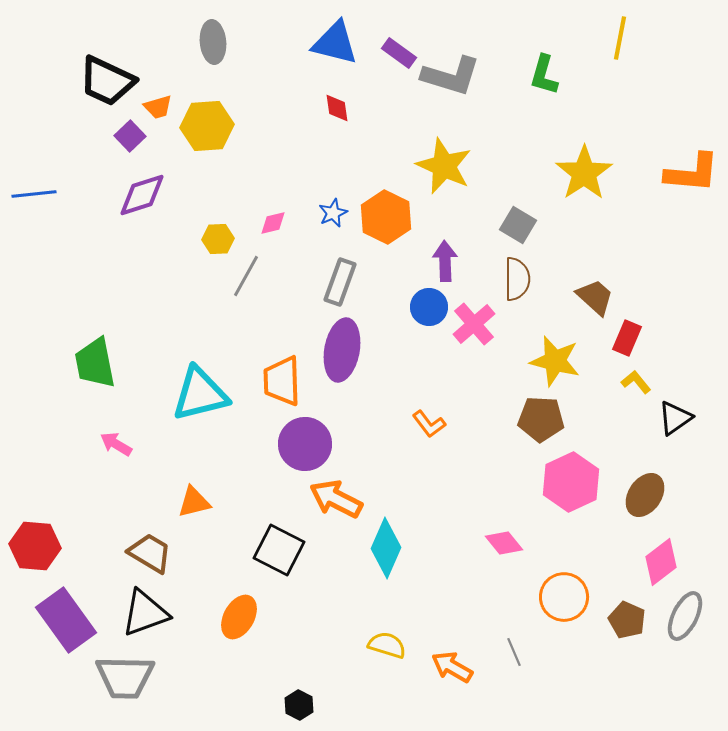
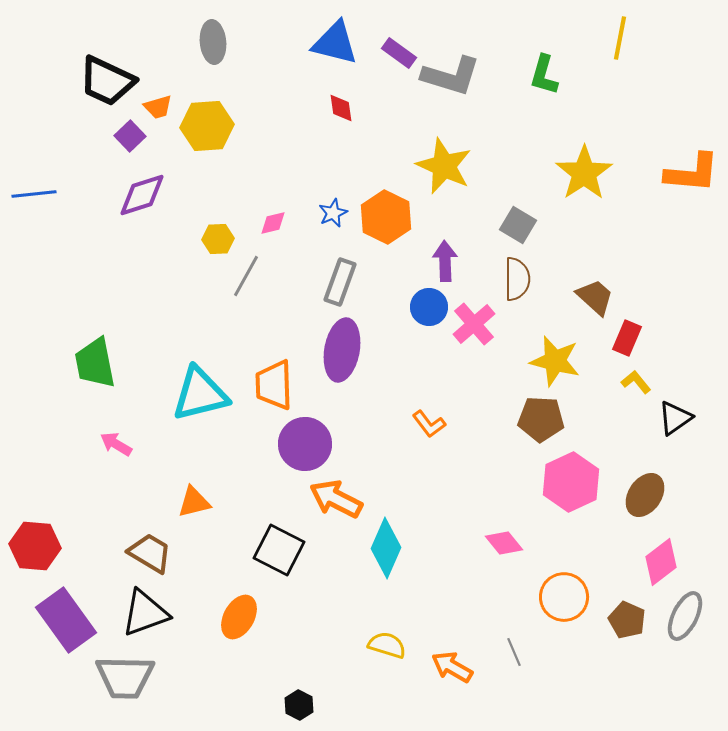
red diamond at (337, 108): moved 4 px right
orange trapezoid at (282, 381): moved 8 px left, 4 px down
